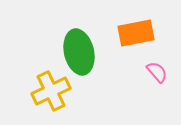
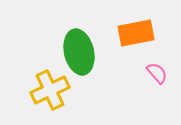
pink semicircle: moved 1 px down
yellow cross: moved 1 px left, 1 px up
